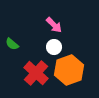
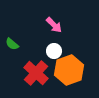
white circle: moved 4 px down
